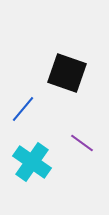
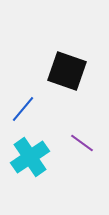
black square: moved 2 px up
cyan cross: moved 2 px left, 5 px up; rotated 21 degrees clockwise
